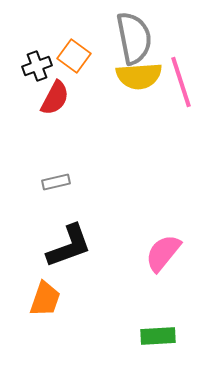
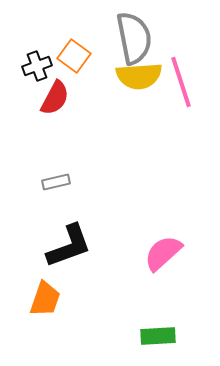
pink semicircle: rotated 9 degrees clockwise
